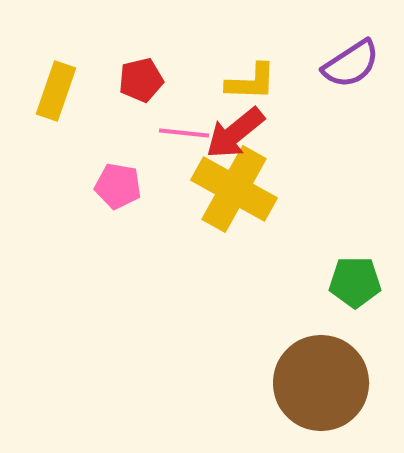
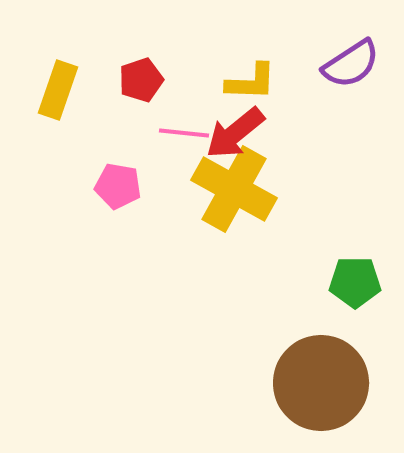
red pentagon: rotated 6 degrees counterclockwise
yellow rectangle: moved 2 px right, 1 px up
